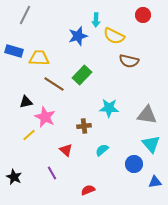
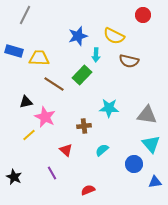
cyan arrow: moved 35 px down
